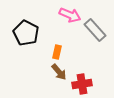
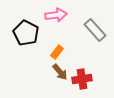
pink arrow: moved 14 px left; rotated 30 degrees counterclockwise
orange rectangle: rotated 24 degrees clockwise
brown arrow: moved 1 px right
red cross: moved 5 px up
